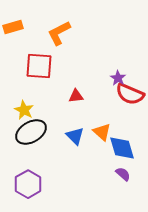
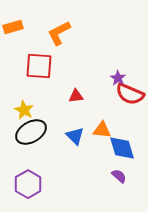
orange triangle: moved 2 px up; rotated 36 degrees counterclockwise
purple semicircle: moved 4 px left, 2 px down
